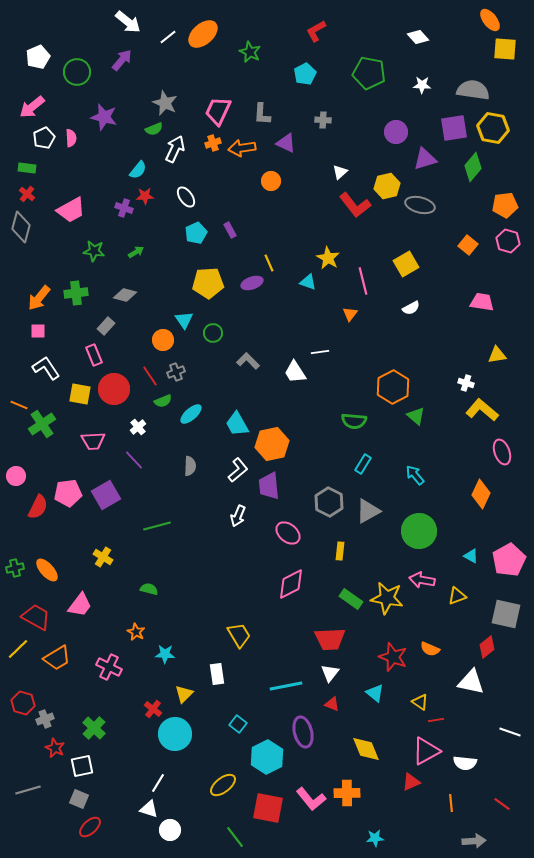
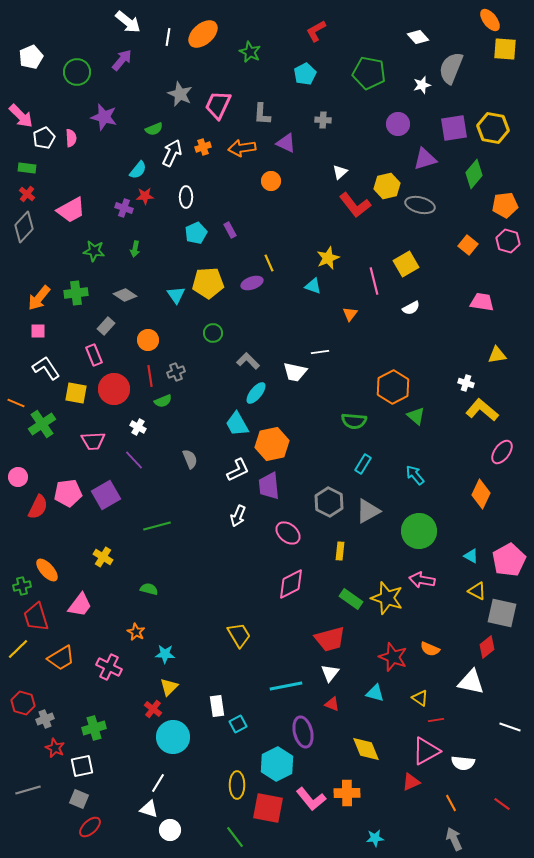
white line at (168, 37): rotated 42 degrees counterclockwise
white pentagon at (38, 57): moved 7 px left
white star at (422, 85): rotated 18 degrees counterclockwise
gray semicircle at (473, 90): moved 22 px left, 22 px up; rotated 76 degrees counterclockwise
gray star at (165, 103): moved 15 px right, 9 px up
pink arrow at (32, 107): moved 11 px left, 9 px down; rotated 96 degrees counterclockwise
pink trapezoid at (218, 111): moved 6 px up
purple circle at (396, 132): moved 2 px right, 8 px up
orange cross at (213, 143): moved 10 px left, 4 px down
white arrow at (175, 149): moved 3 px left, 4 px down
green diamond at (473, 167): moved 1 px right, 7 px down
white ellipse at (186, 197): rotated 35 degrees clockwise
gray diamond at (21, 227): moved 3 px right; rotated 28 degrees clockwise
green arrow at (136, 252): moved 1 px left, 3 px up; rotated 133 degrees clockwise
yellow star at (328, 258): rotated 20 degrees clockwise
pink line at (363, 281): moved 11 px right
cyan triangle at (308, 282): moved 5 px right, 4 px down
gray diamond at (125, 295): rotated 20 degrees clockwise
cyan triangle at (184, 320): moved 8 px left, 25 px up
orange circle at (163, 340): moved 15 px left
white trapezoid at (295, 372): rotated 45 degrees counterclockwise
red line at (150, 376): rotated 25 degrees clockwise
yellow square at (80, 394): moved 4 px left, 1 px up
orange line at (19, 405): moved 3 px left, 2 px up
cyan ellipse at (191, 414): moved 65 px right, 21 px up; rotated 10 degrees counterclockwise
white cross at (138, 427): rotated 21 degrees counterclockwise
pink ellipse at (502, 452): rotated 55 degrees clockwise
gray semicircle at (190, 466): moved 7 px up; rotated 24 degrees counterclockwise
white L-shape at (238, 470): rotated 15 degrees clockwise
pink circle at (16, 476): moved 2 px right, 1 px down
green cross at (15, 568): moved 7 px right, 18 px down
yellow triangle at (457, 596): moved 20 px right, 5 px up; rotated 48 degrees clockwise
yellow star at (387, 598): rotated 8 degrees clockwise
gray square at (506, 614): moved 4 px left, 1 px up
red trapezoid at (36, 617): rotated 136 degrees counterclockwise
red trapezoid at (330, 639): rotated 12 degrees counterclockwise
orange trapezoid at (57, 658): moved 4 px right
white rectangle at (217, 674): moved 32 px down
cyan triangle at (375, 693): rotated 24 degrees counterclockwise
yellow triangle at (184, 694): moved 15 px left, 7 px up
yellow triangle at (420, 702): moved 4 px up
cyan square at (238, 724): rotated 24 degrees clockwise
green cross at (94, 728): rotated 30 degrees clockwise
white line at (510, 732): moved 5 px up
cyan circle at (175, 734): moved 2 px left, 3 px down
cyan hexagon at (267, 757): moved 10 px right, 7 px down
white semicircle at (465, 763): moved 2 px left
yellow ellipse at (223, 785): moved 14 px right; rotated 52 degrees counterclockwise
orange line at (451, 803): rotated 24 degrees counterclockwise
gray arrow at (474, 841): moved 20 px left, 2 px up; rotated 110 degrees counterclockwise
